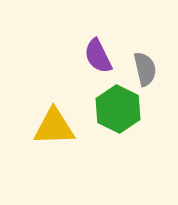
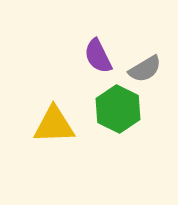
gray semicircle: rotated 72 degrees clockwise
yellow triangle: moved 2 px up
